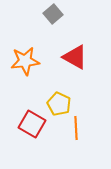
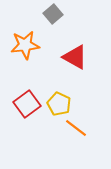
orange star: moved 16 px up
red square: moved 5 px left, 20 px up; rotated 24 degrees clockwise
orange line: rotated 50 degrees counterclockwise
